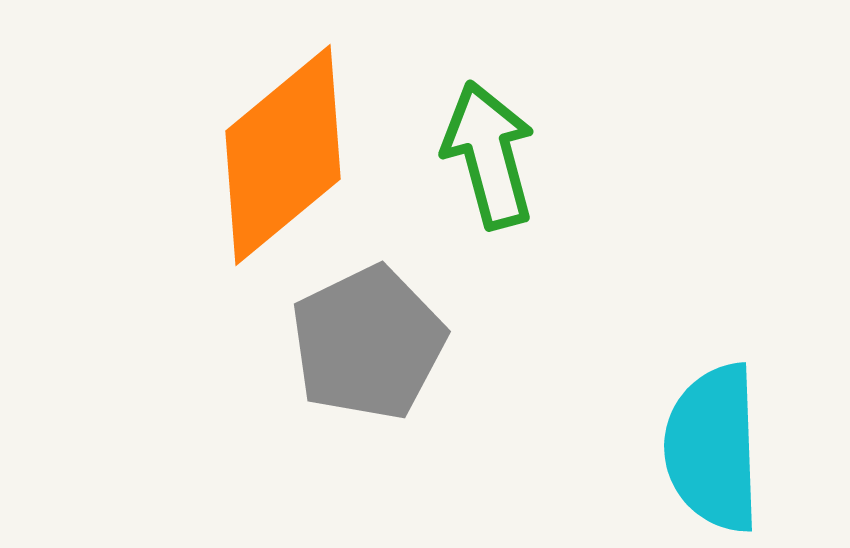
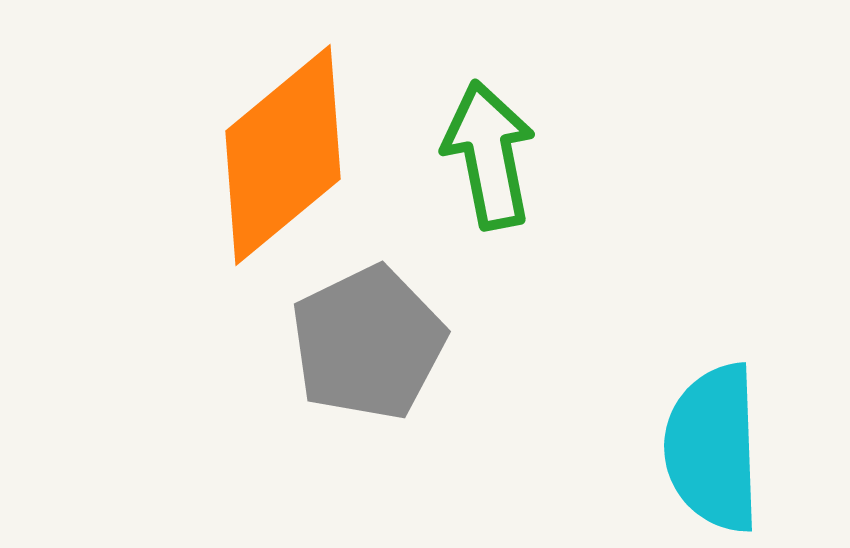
green arrow: rotated 4 degrees clockwise
